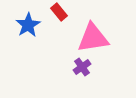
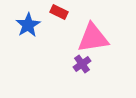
red rectangle: rotated 24 degrees counterclockwise
purple cross: moved 3 px up
